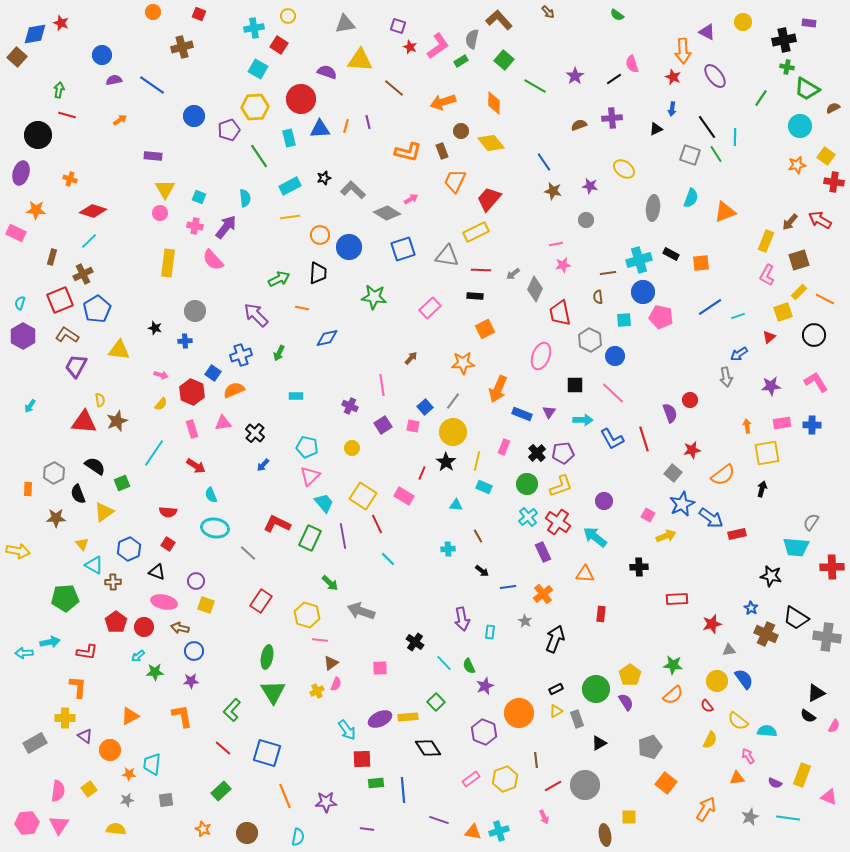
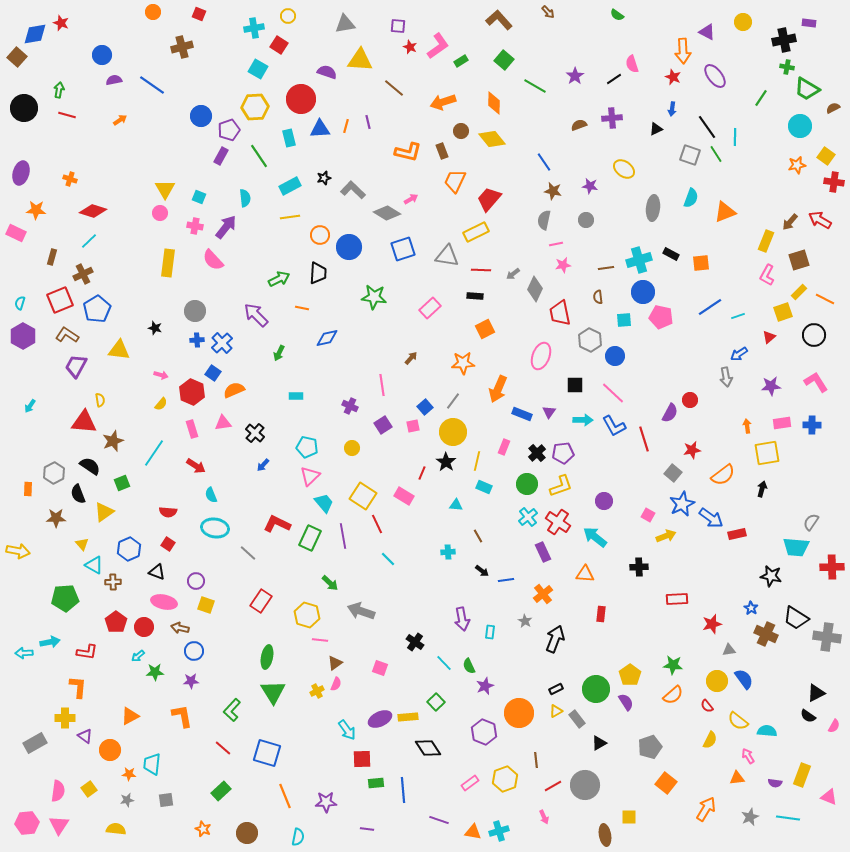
purple square at (398, 26): rotated 14 degrees counterclockwise
gray semicircle at (472, 39): moved 72 px right, 181 px down
blue circle at (194, 116): moved 7 px right
black circle at (38, 135): moved 14 px left, 27 px up
yellow diamond at (491, 143): moved 1 px right, 4 px up
purple rectangle at (153, 156): moved 68 px right; rotated 66 degrees counterclockwise
brown line at (608, 273): moved 2 px left, 5 px up
blue cross at (185, 341): moved 12 px right, 1 px up
blue cross at (241, 355): moved 19 px left, 12 px up; rotated 25 degrees counterclockwise
purple semicircle at (670, 413): rotated 48 degrees clockwise
brown star at (117, 421): moved 4 px left, 20 px down
pink square at (413, 426): rotated 24 degrees counterclockwise
blue L-shape at (612, 439): moved 2 px right, 13 px up
black semicircle at (95, 466): moved 5 px left
cyan cross at (448, 549): moved 3 px down
blue line at (508, 587): moved 2 px left, 7 px up
brown triangle at (331, 663): moved 4 px right
pink square at (380, 668): rotated 21 degrees clockwise
gray rectangle at (577, 719): rotated 18 degrees counterclockwise
pink rectangle at (471, 779): moved 1 px left, 4 px down
purple semicircle at (775, 783): rotated 16 degrees counterclockwise
